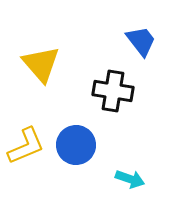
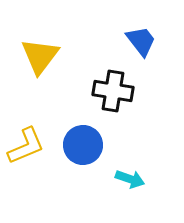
yellow triangle: moved 1 px left, 8 px up; rotated 18 degrees clockwise
blue circle: moved 7 px right
